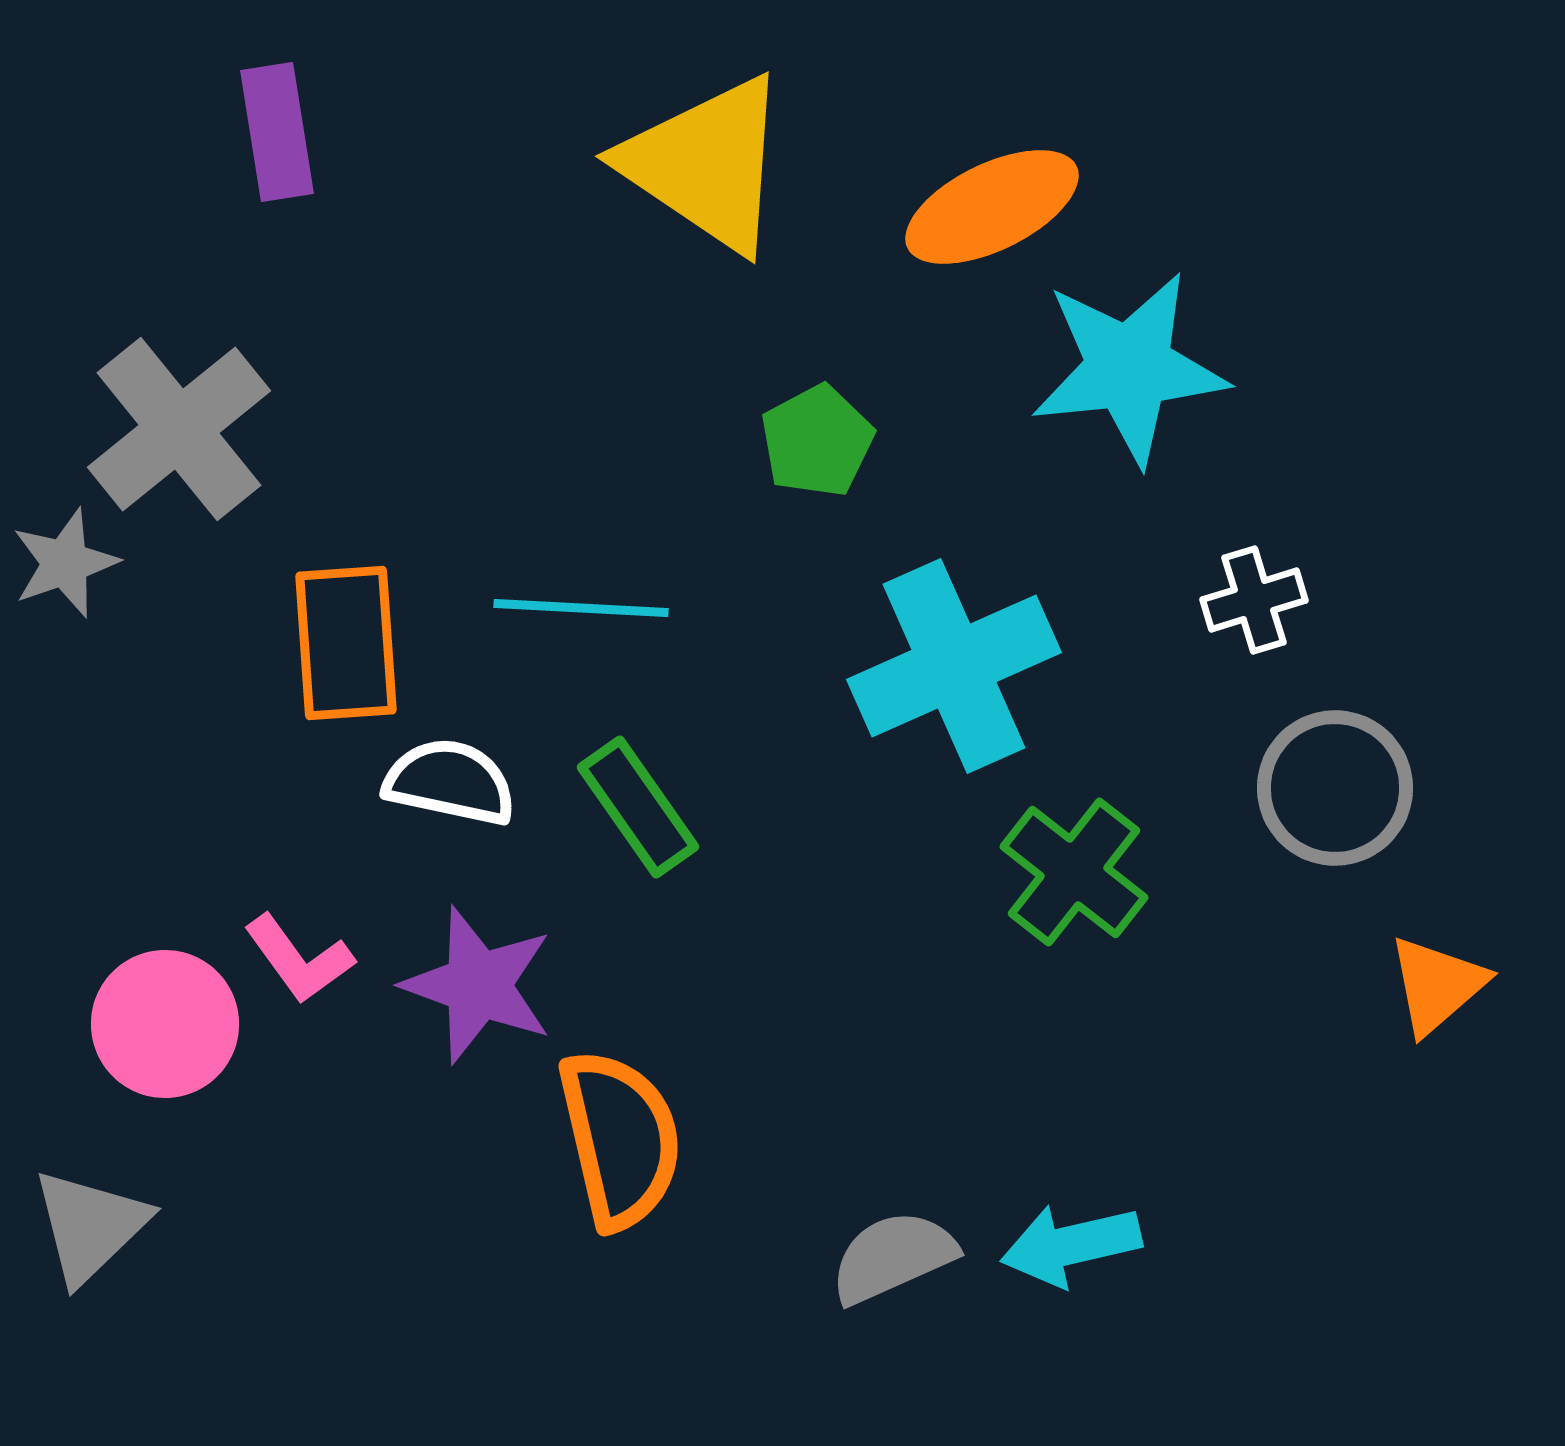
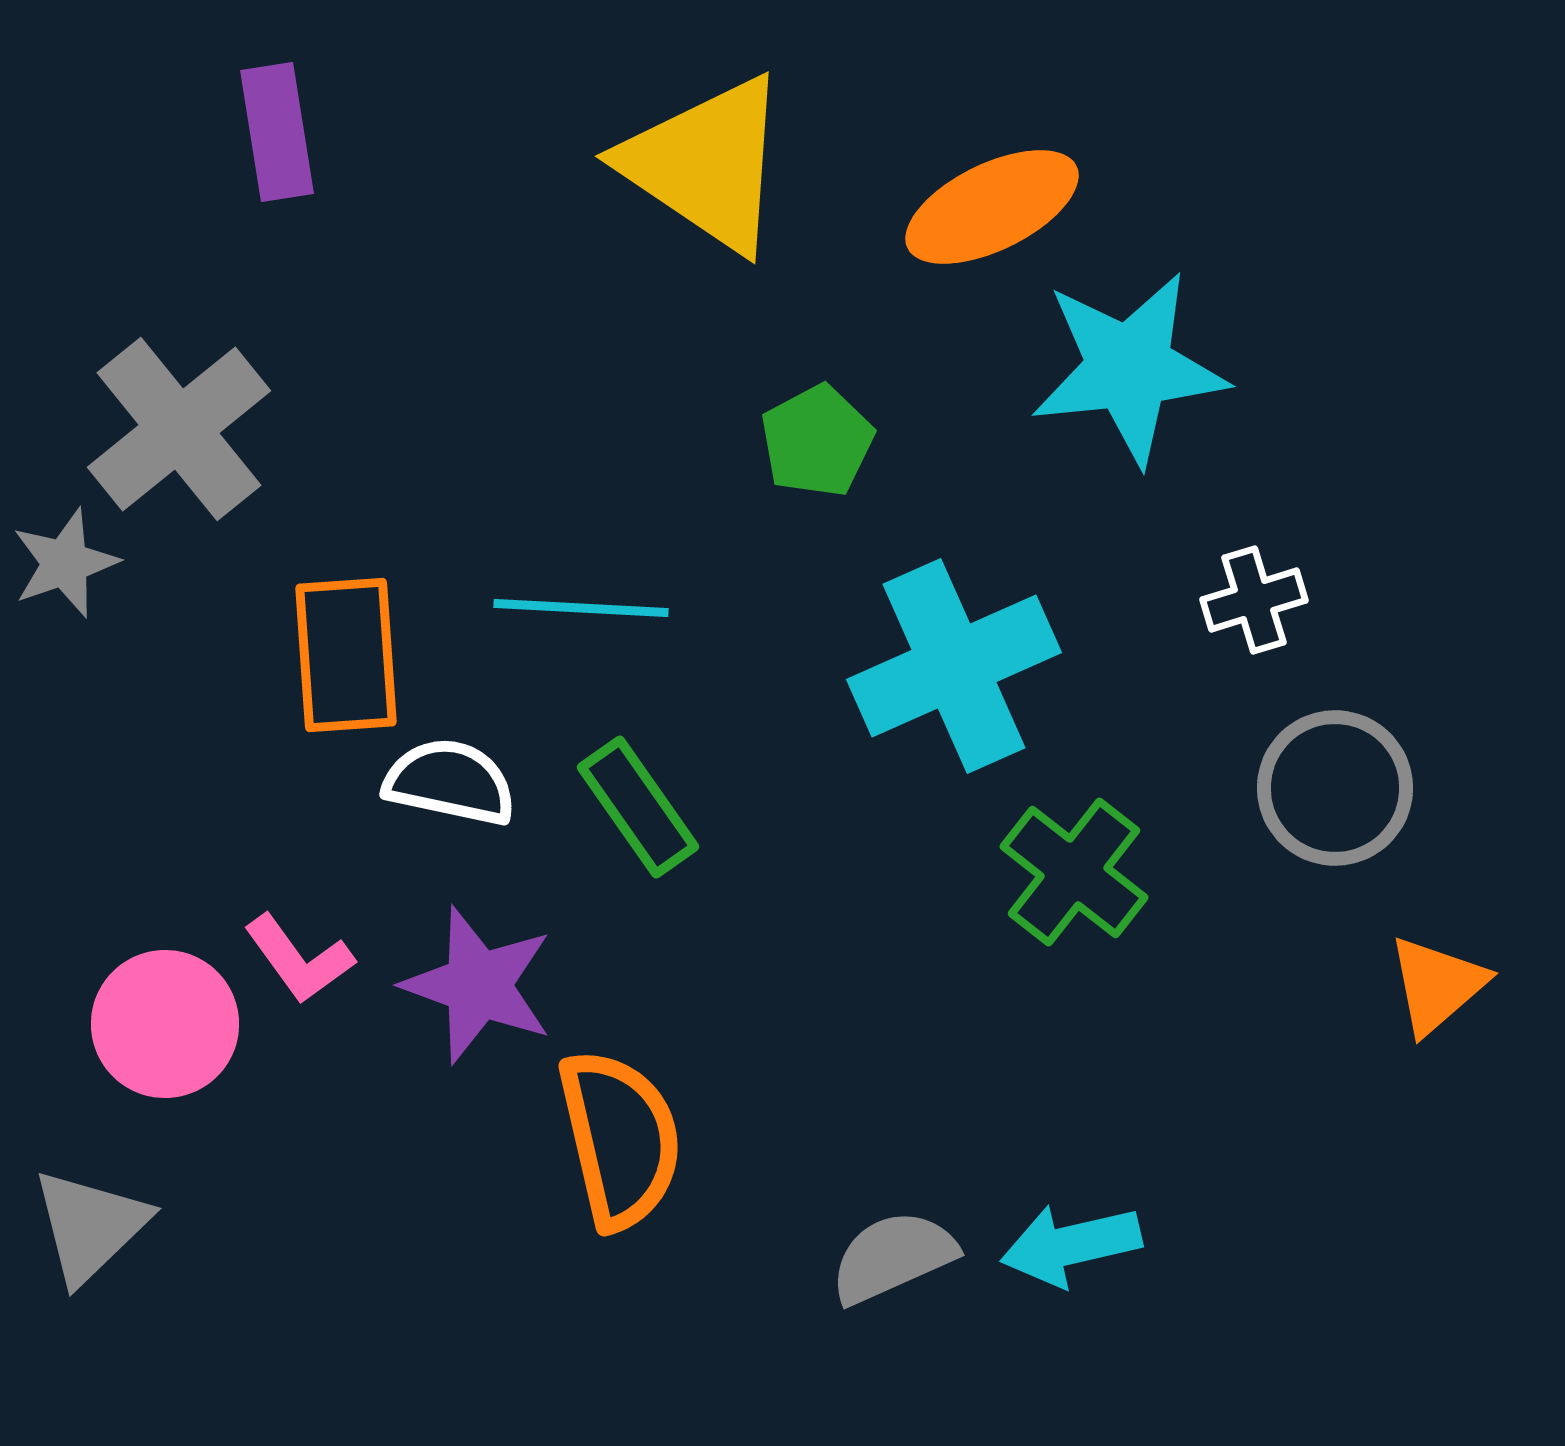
orange rectangle: moved 12 px down
